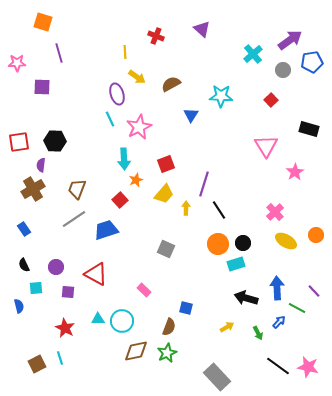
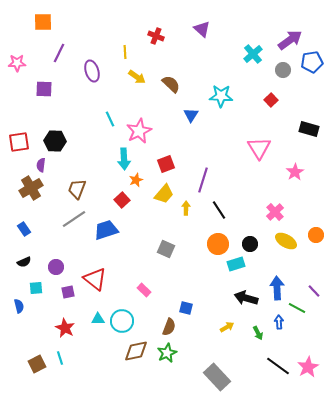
orange square at (43, 22): rotated 18 degrees counterclockwise
purple line at (59, 53): rotated 42 degrees clockwise
brown semicircle at (171, 84): rotated 72 degrees clockwise
purple square at (42, 87): moved 2 px right, 2 px down
purple ellipse at (117, 94): moved 25 px left, 23 px up
pink star at (139, 127): moved 4 px down
pink triangle at (266, 146): moved 7 px left, 2 px down
purple line at (204, 184): moved 1 px left, 4 px up
brown cross at (33, 189): moved 2 px left, 1 px up
red square at (120, 200): moved 2 px right
black circle at (243, 243): moved 7 px right, 1 px down
black semicircle at (24, 265): moved 3 px up; rotated 88 degrees counterclockwise
red triangle at (96, 274): moved 1 px left, 5 px down; rotated 10 degrees clockwise
purple square at (68, 292): rotated 16 degrees counterclockwise
blue arrow at (279, 322): rotated 48 degrees counterclockwise
pink star at (308, 367): rotated 30 degrees clockwise
